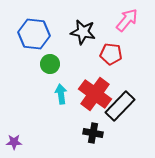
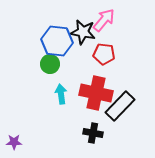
pink arrow: moved 23 px left
blue hexagon: moved 23 px right, 7 px down
red pentagon: moved 7 px left
red cross: moved 1 px right, 1 px up; rotated 24 degrees counterclockwise
